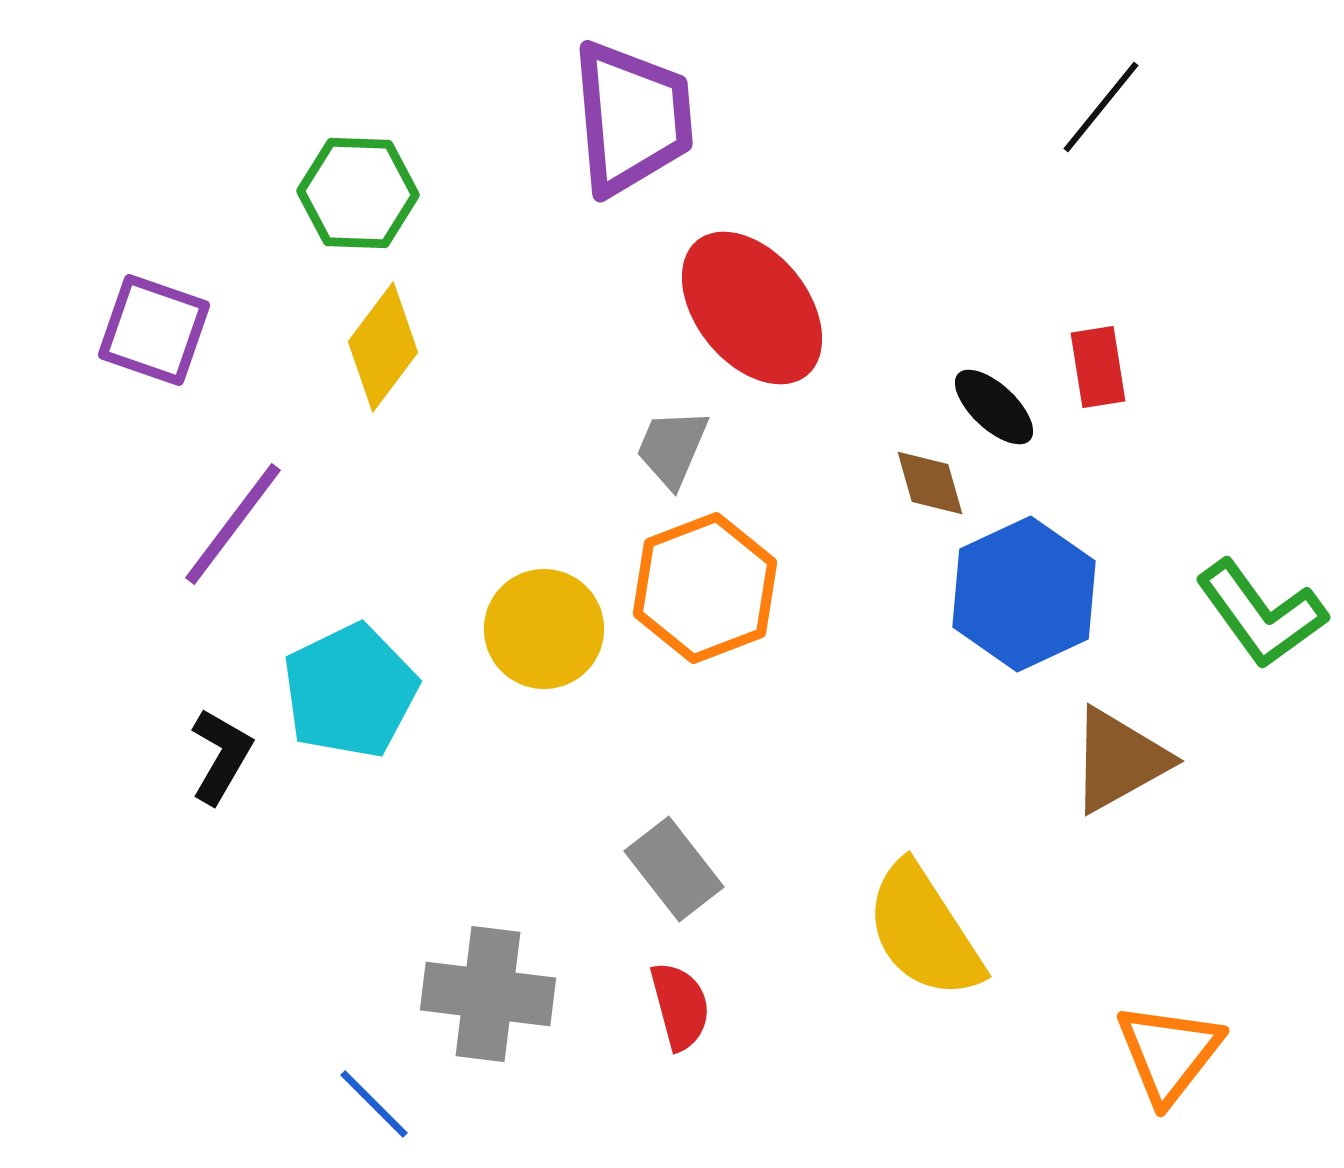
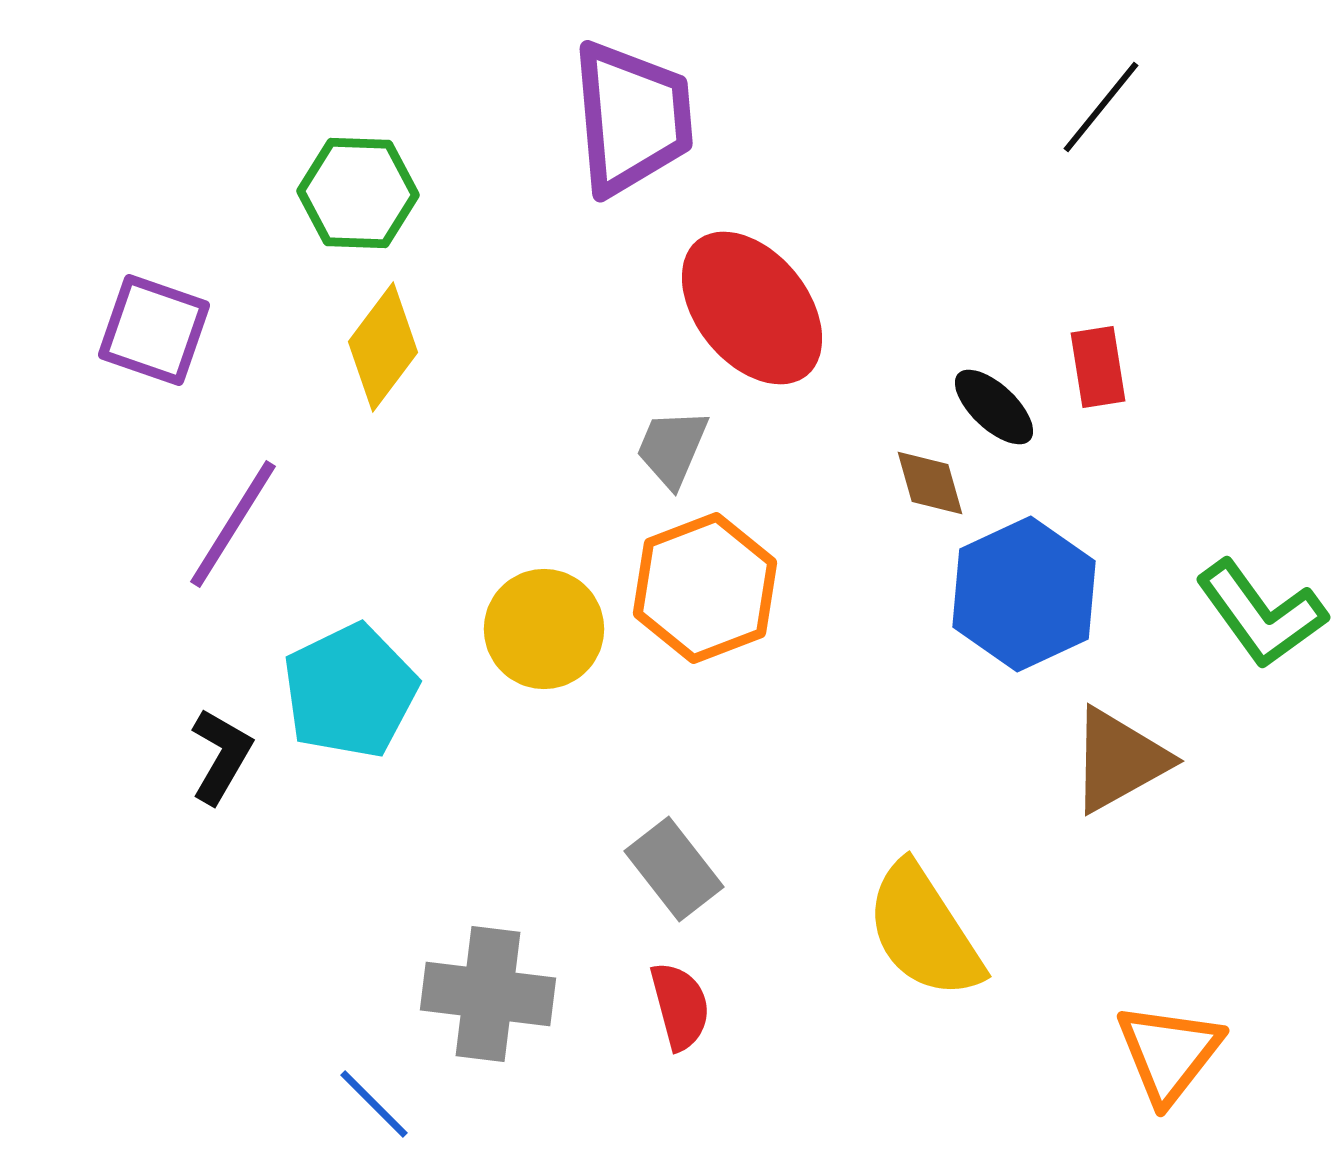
purple line: rotated 5 degrees counterclockwise
